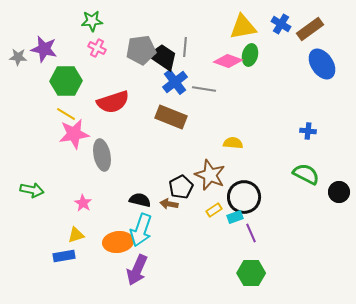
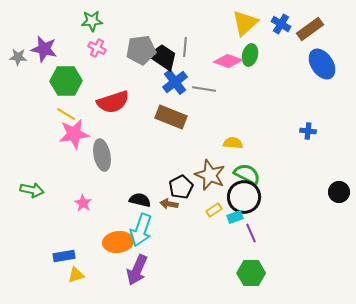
yellow triangle at (243, 27): moved 2 px right, 4 px up; rotated 32 degrees counterclockwise
green semicircle at (306, 174): moved 59 px left
yellow triangle at (76, 235): moved 40 px down
